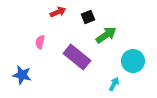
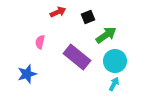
cyan circle: moved 18 px left
blue star: moved 5 px right, 1 px up; rotated 30 degrees counterclockwise
